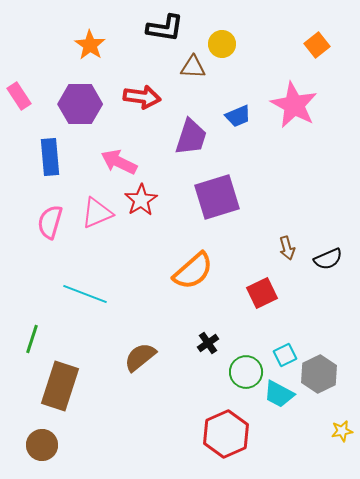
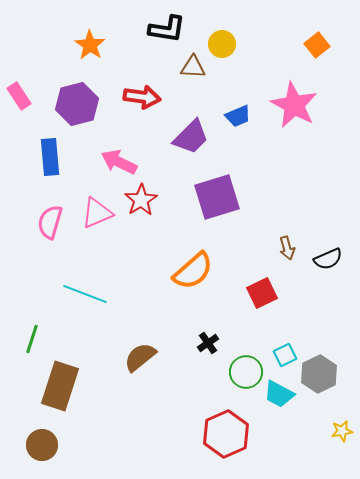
black L-shape: moved 2 px right, 1 px down
purple hexagon: moved 3 px left; rotated 15 degrees counterclockwise
purple trapezoid: rotated 27 degrees clockwise
